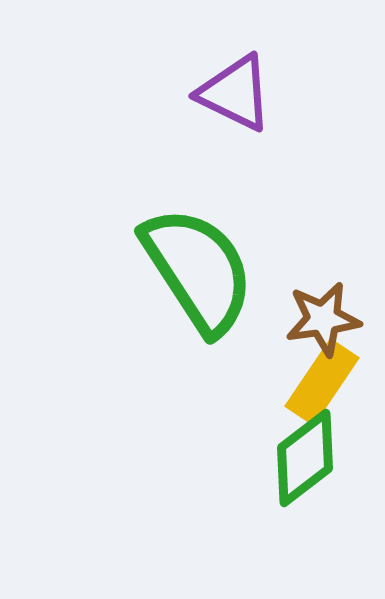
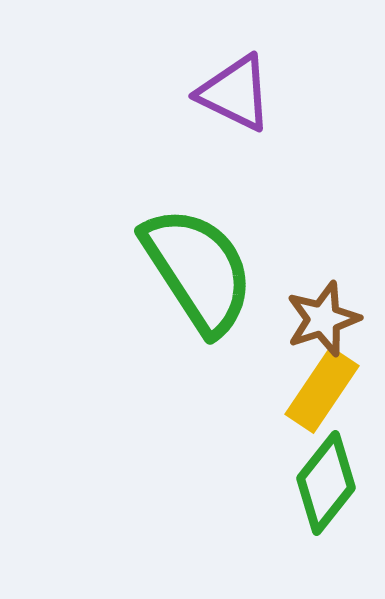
brown star: rotated 10 degrees counterclockwise
yellow rectangle: moved 8 px down
green diamond: moved 21 px right, 25 px down; rotated 14 degrees counterclockwise
